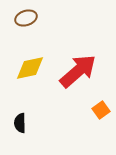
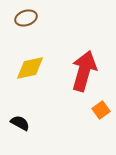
red arrow: moved 6 px right; rotated 33 degrees counterclockwise
black semicircle: rotated 120 degrees clockwise
